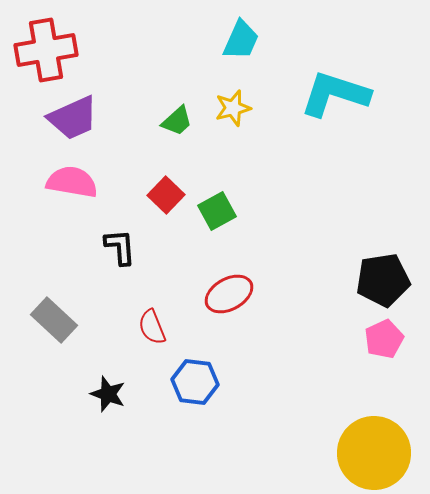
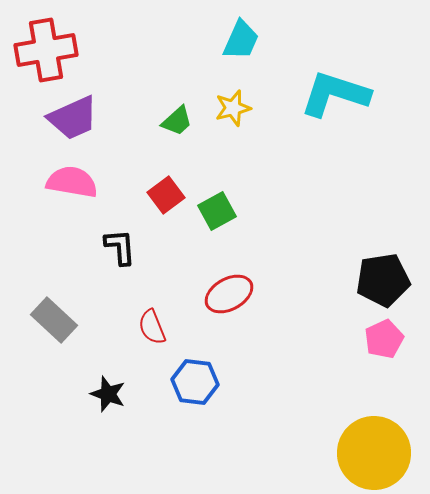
red square: rotated 9 degrees clockwise
